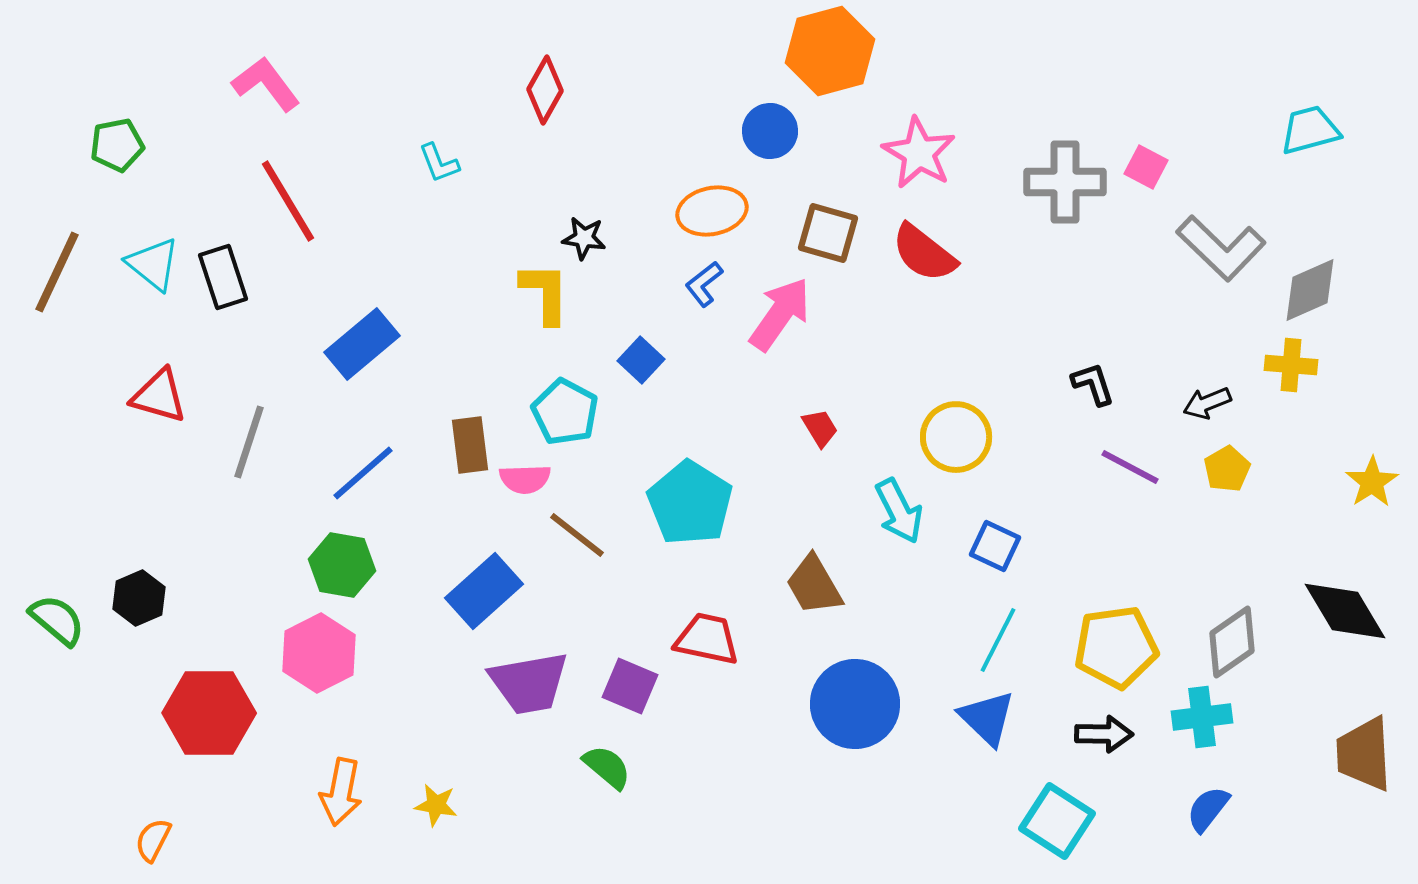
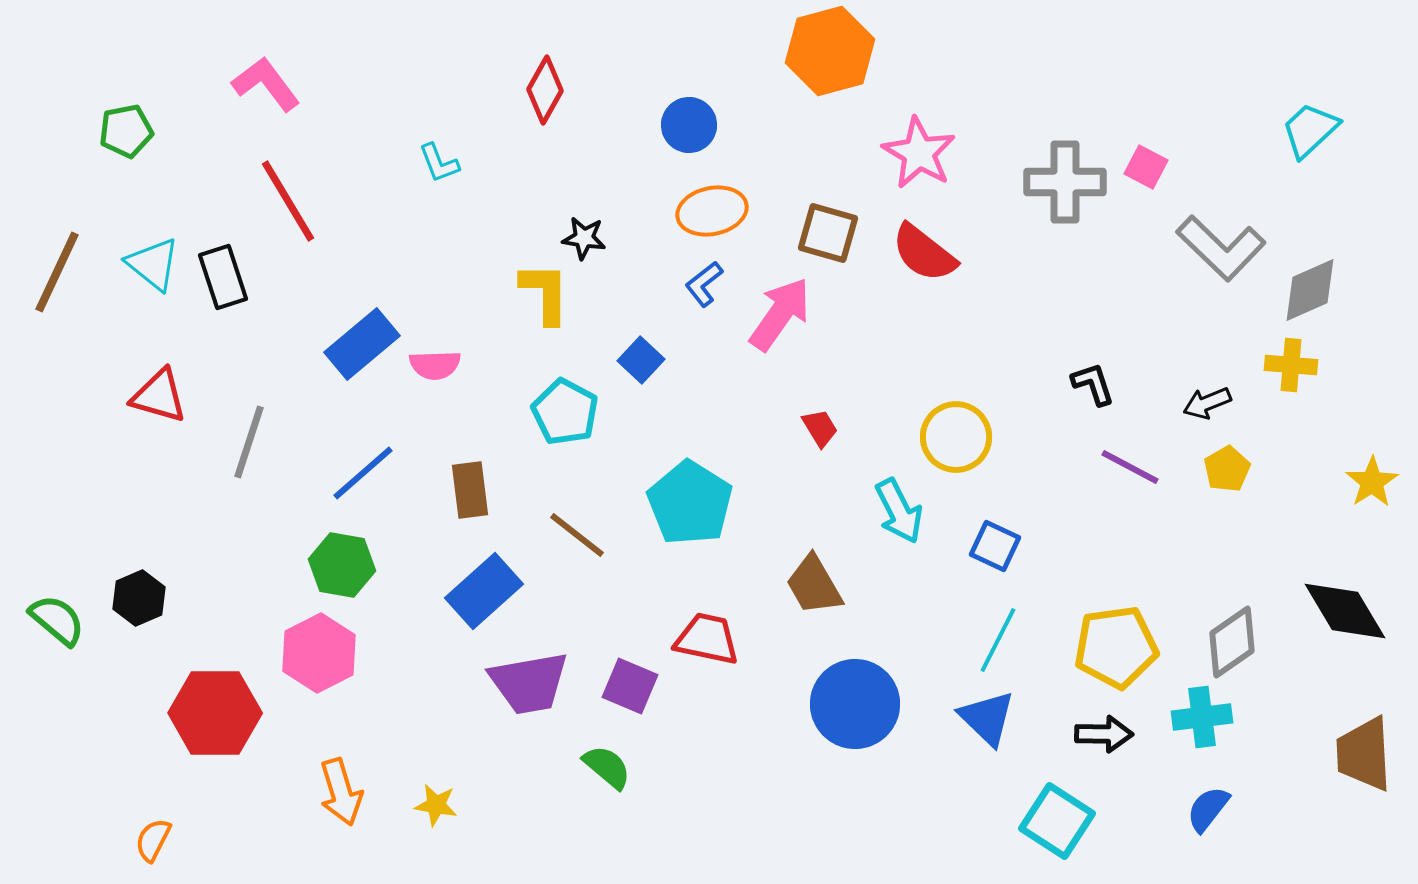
cyan trapezoid at (1310, 130): rotated 28 degrees counterclockwise
blue circle at (770, 131): moved 81 px left, 6 px up
green pentagon at (117, 145): moved 9 px right, 14 px up
brown rectangle at (470, 445): moved 45 px down
pink semicircle at (525, 479): moved 90 px left, 114 px up
red hexagon at (209, 713): moved 6 px right
orange arrow at (341, 792): rotated 28 degrees counterclockwise
